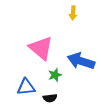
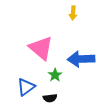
blue arrow: moved 2 px up; rotated 20 degrees counterclockwise
green star: rotated 16 degrees counterclockwise
blue triangle: rotated 30 degrees counterclockwise
